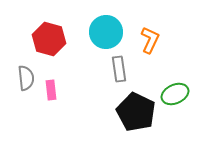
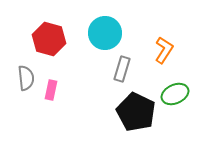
cyan circle: moved 1 px left, 1 px down
orange L-shape: moved 14 px right, 10 px down; rotated 8 degrees clockwise
gray rectangle: moved 3 px right; rotated 25 degrees clockwise
pink rectangle: rotated 18 degrees clockwise
